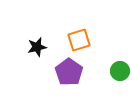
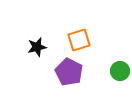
purple pentagon: rotated 8 degrees counterclockwise
